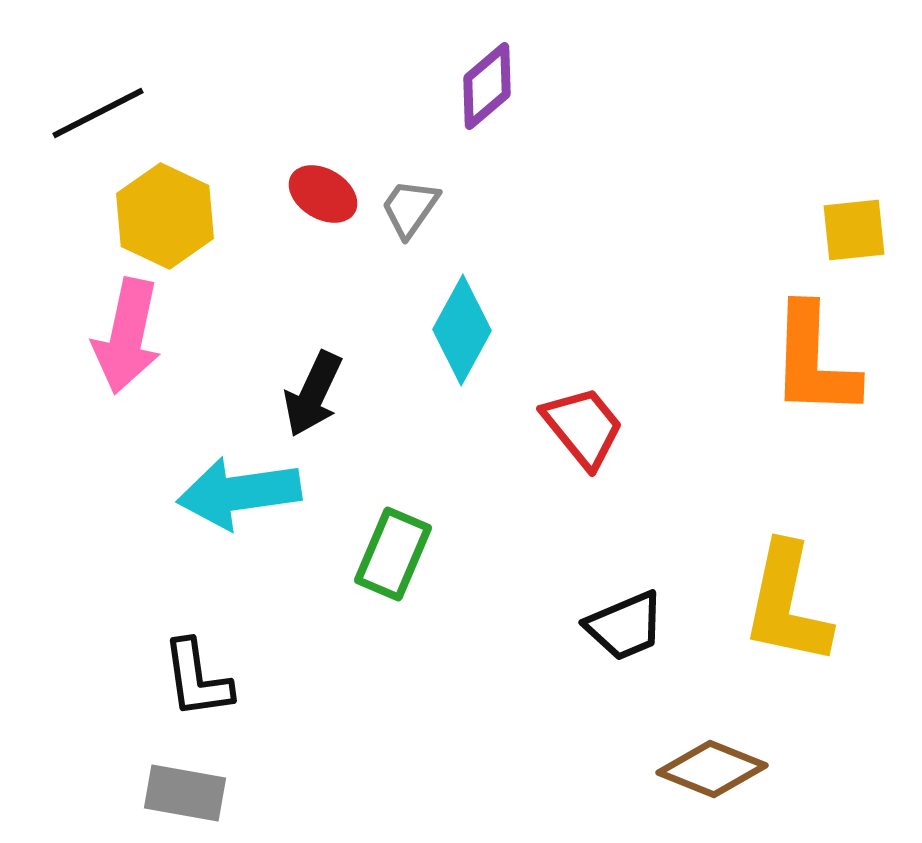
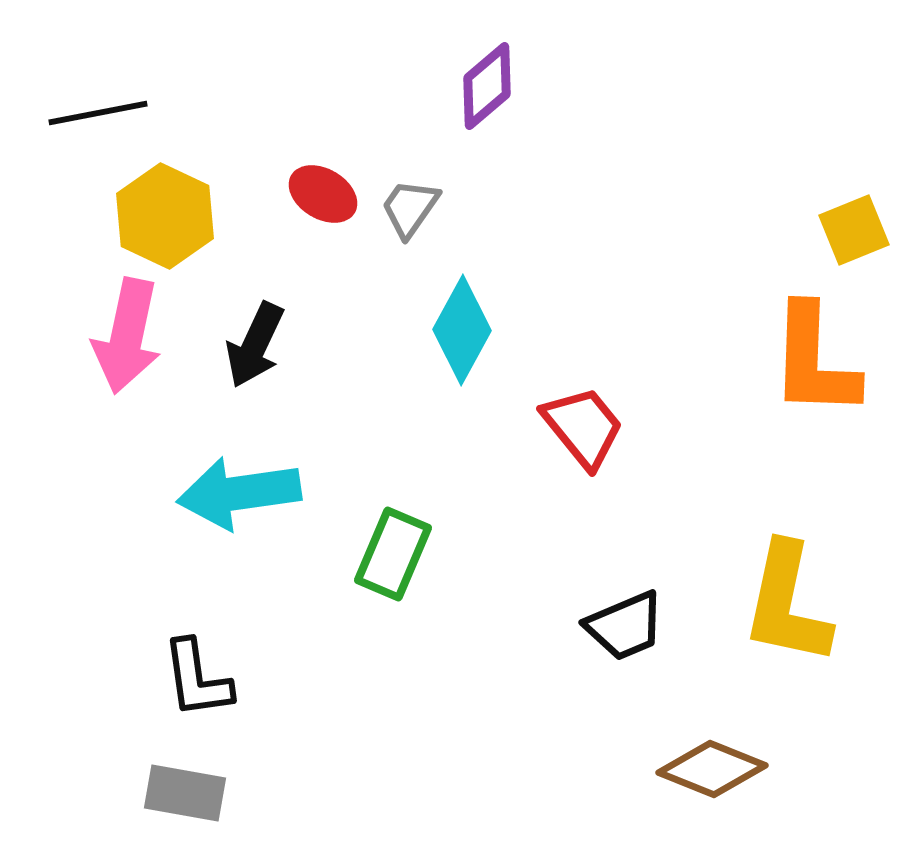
black line: rotated 16 degrees clockwise
yellow square: rotated 16 degrees counterclockwise
black arrow: moved 58 px left, 49 px up
